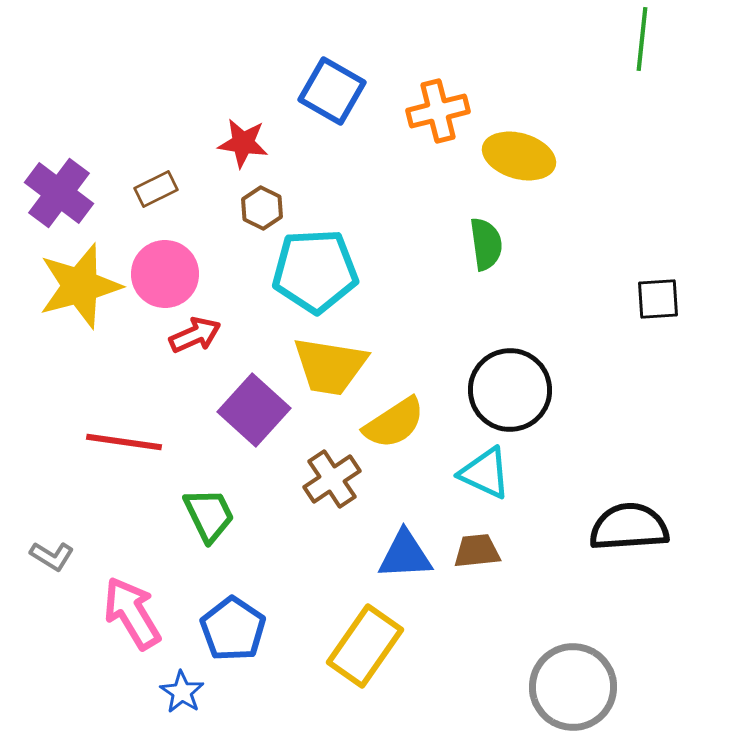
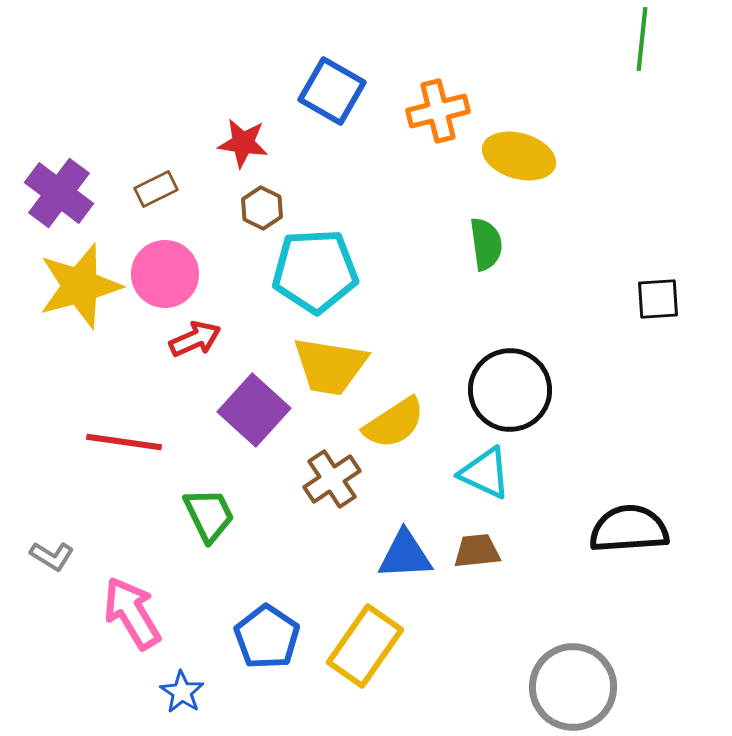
red arrow: moved 4 px down
black semicircle: moved 2 px down
blue pentagon: moved 34 px right, 8 px down
